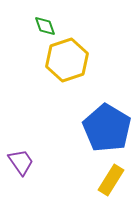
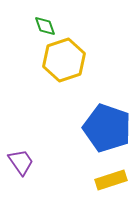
yellow hexagon: moved 3 px left
blue pentagon: rotated 12 degrees counterclockwise
yellow rectangle: rotated 40 degrees clockwise
